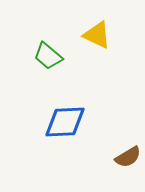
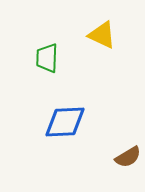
yellow triangle: moved 5 px right
green trapezoid: moved 1 px left, 2 px down; rotated 52 degrees clockwise
